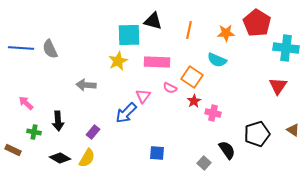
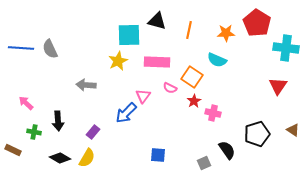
black triangle: moved 4 px right
blue square: moved 1 px right, 2 px down
gray square: rotated 24 degrees clockwise
